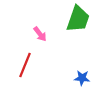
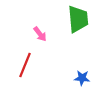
green trapezoid: rotated 24 degrees counterclockwise
